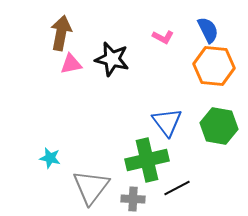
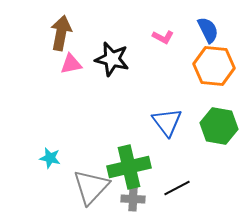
green cross: moved 18 px left, 7 px down
gray triangle: rotated 6 degrees clockwise
